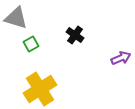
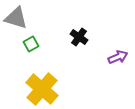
black cross: moved 4 px right, 2 px down
purple arrow: moved 3 px left, 1 px up
yellow cross: moved 2 px right; rotated 16 degrees counterclockwise
